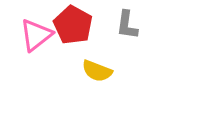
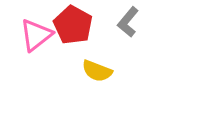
gray L-shape: moved 1 px right, 3 px up; rotated 32 degrees clockwise
